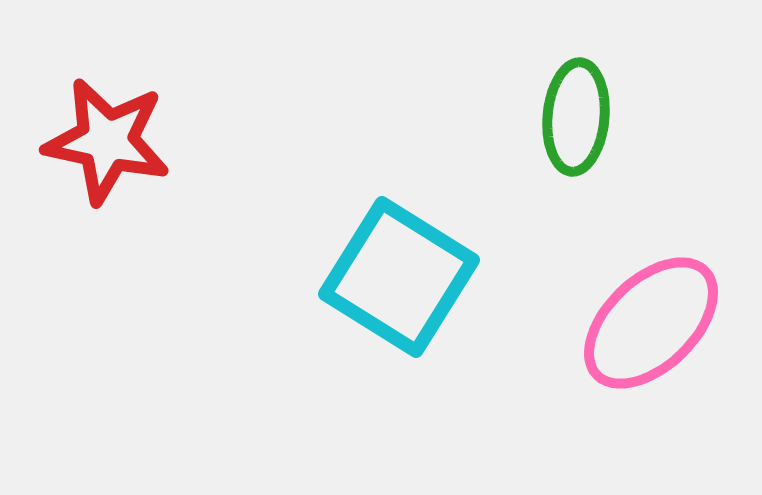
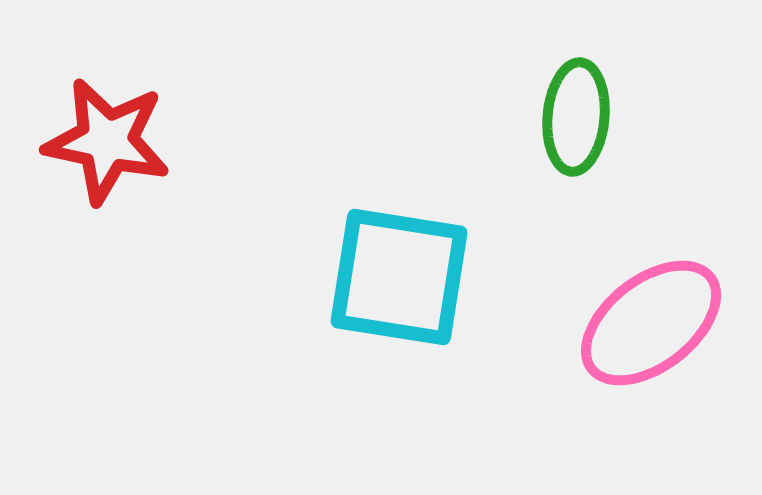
cyan square: rotated 23 degrees counterclockwise
pink ellipse: rotated 6 degrees clockwise
